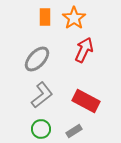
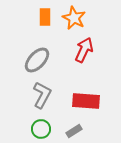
orange star: rotated 10 degrees counterclockwise
gray ellipse: moved 1 px down
gray L-shape: rotated 24 degrees counterclockwise
red rectangle: rotated 24 degrees counterclockwise
